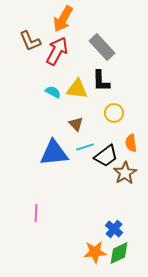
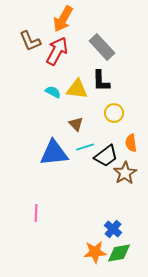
blue cross: moved 1 px left
green diamond: rotated 15 degrees clockwise
